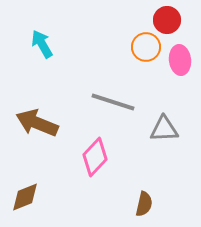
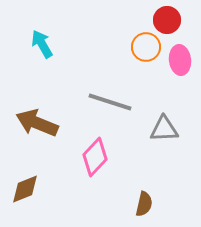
gray line: moved 3 px left
brown diamond: moved 8 px up
